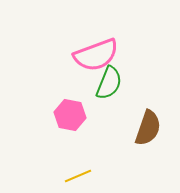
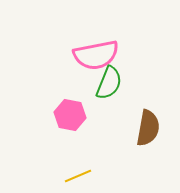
pink semicircle: rotated 9 degrees clockwise
brown semicircle: rotated 9 degrees counterclockwise
